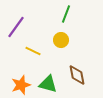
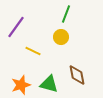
yellow circle: moved 3 px up
green triangle: moved 1 px right
